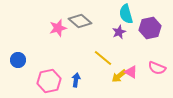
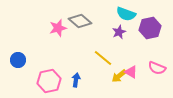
cyan semicircle: rotated 54 degrees counterclockwise
